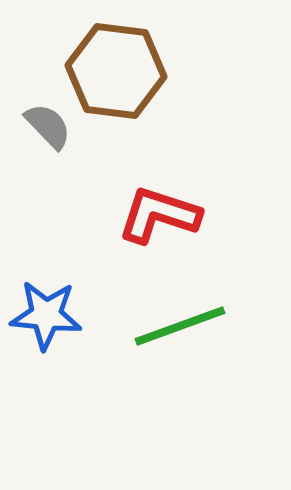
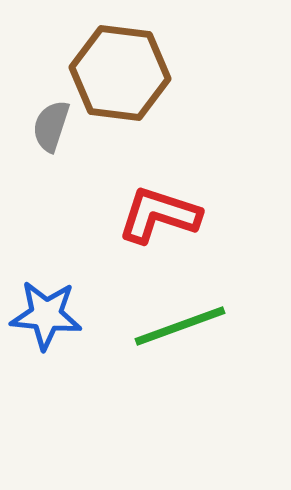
brown hexagon: moved 4 px right, 2 px down
gray semicircle: moved 3 px right; rotated 118 degrees counterclockwise
